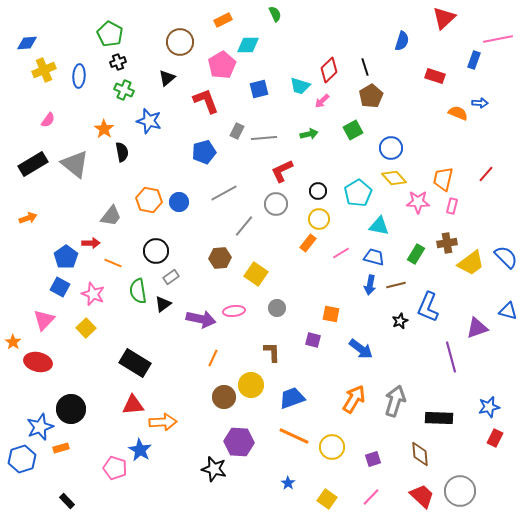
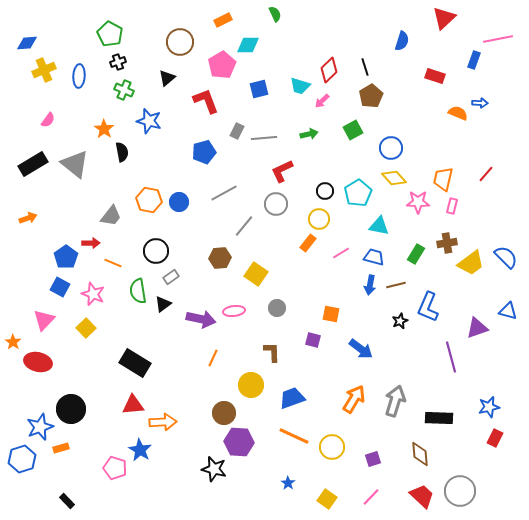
black circle at (318, 191): moved 7 px right
brown circle at (224, 397): moved 16 px down
